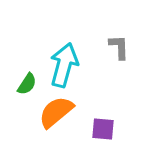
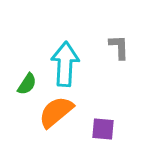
cyan arrow: moved 1 px right, 1 px up; rotated 12 degrees counterclockwise
